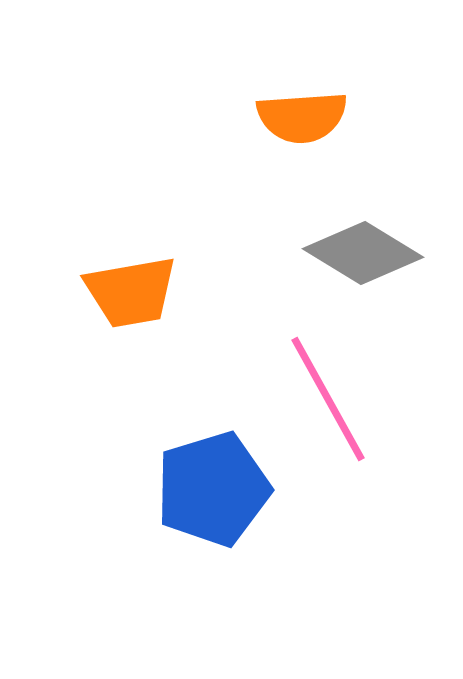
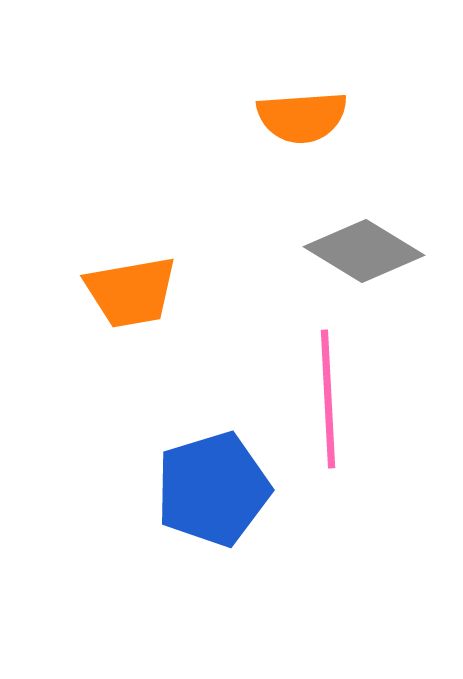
gray diamond: moved 1 px right, 2 px up
pink line: rotated 26 degrees clockwise
